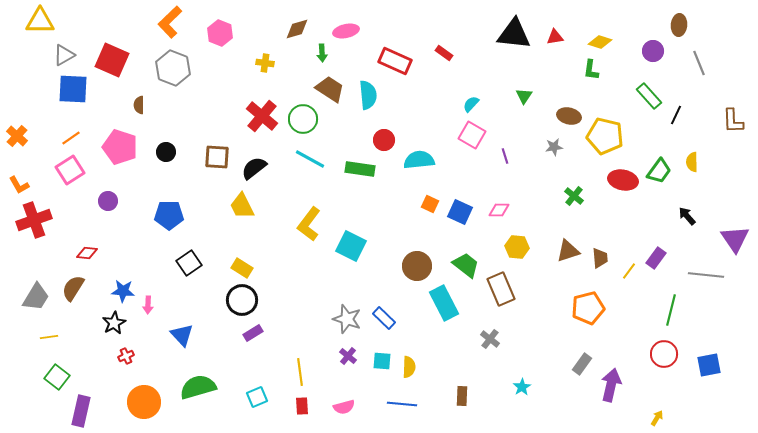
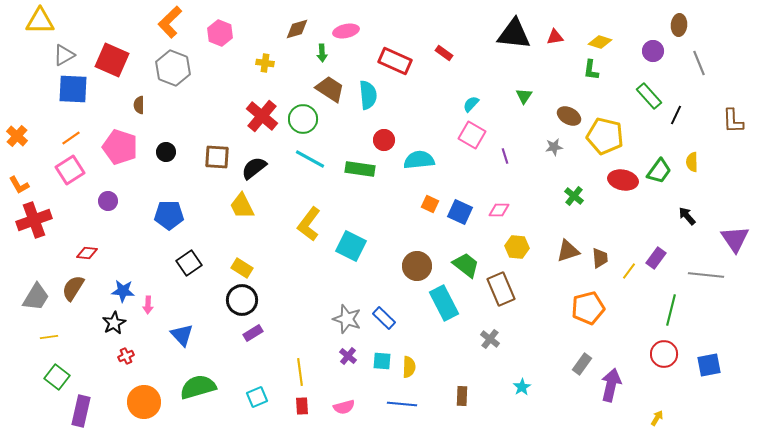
brown ellipse at (569, 116): rotated 15 degrees clockwise
